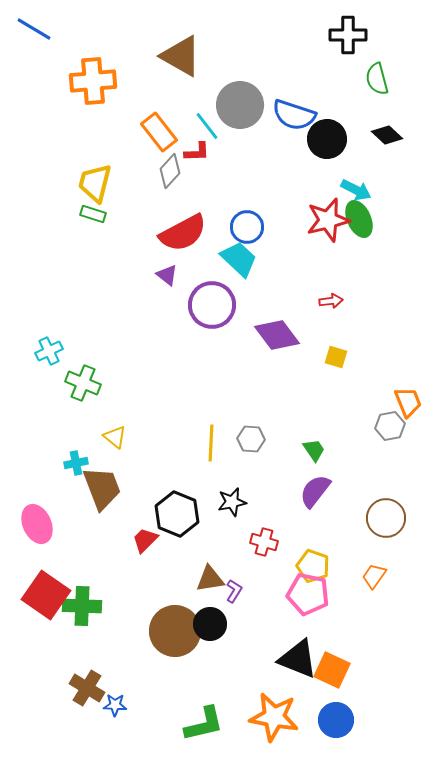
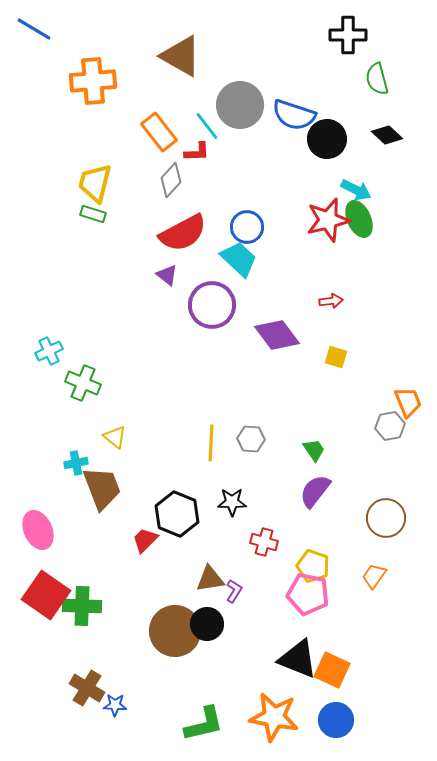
gray diamond at (170, 171): moved 1 px right, 9 px down
black star at (232, 502): rotated 12 degrees clockwise
pink ellipse at (37, 524): moved 1 px right, 6 px down
black circle at (210, 624): moved 3 px left
